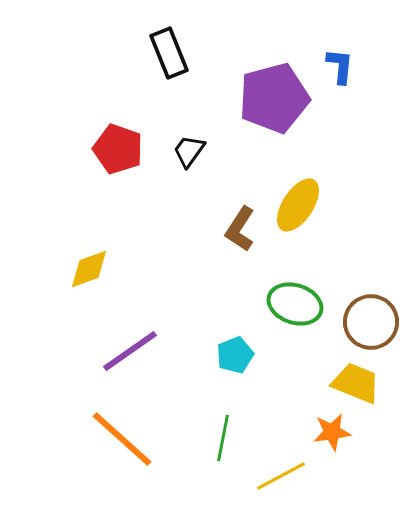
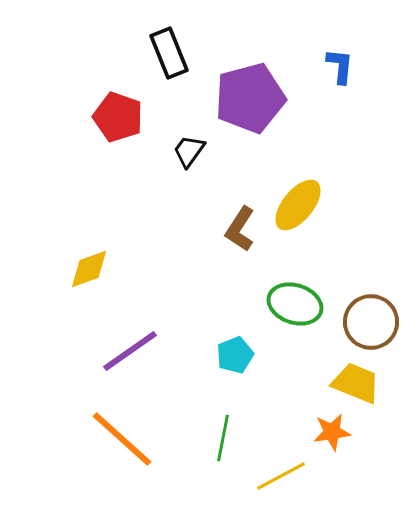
purple pentagon: moved 24 px left
red pentagon: moved 32 px up
yellow ellipse: rotated 6 degrees clockwise
